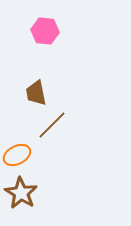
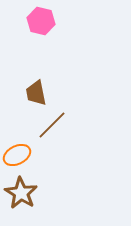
pink hexagon: moved 4 px left, 10 px up; rotated 8 degrees clockwise
